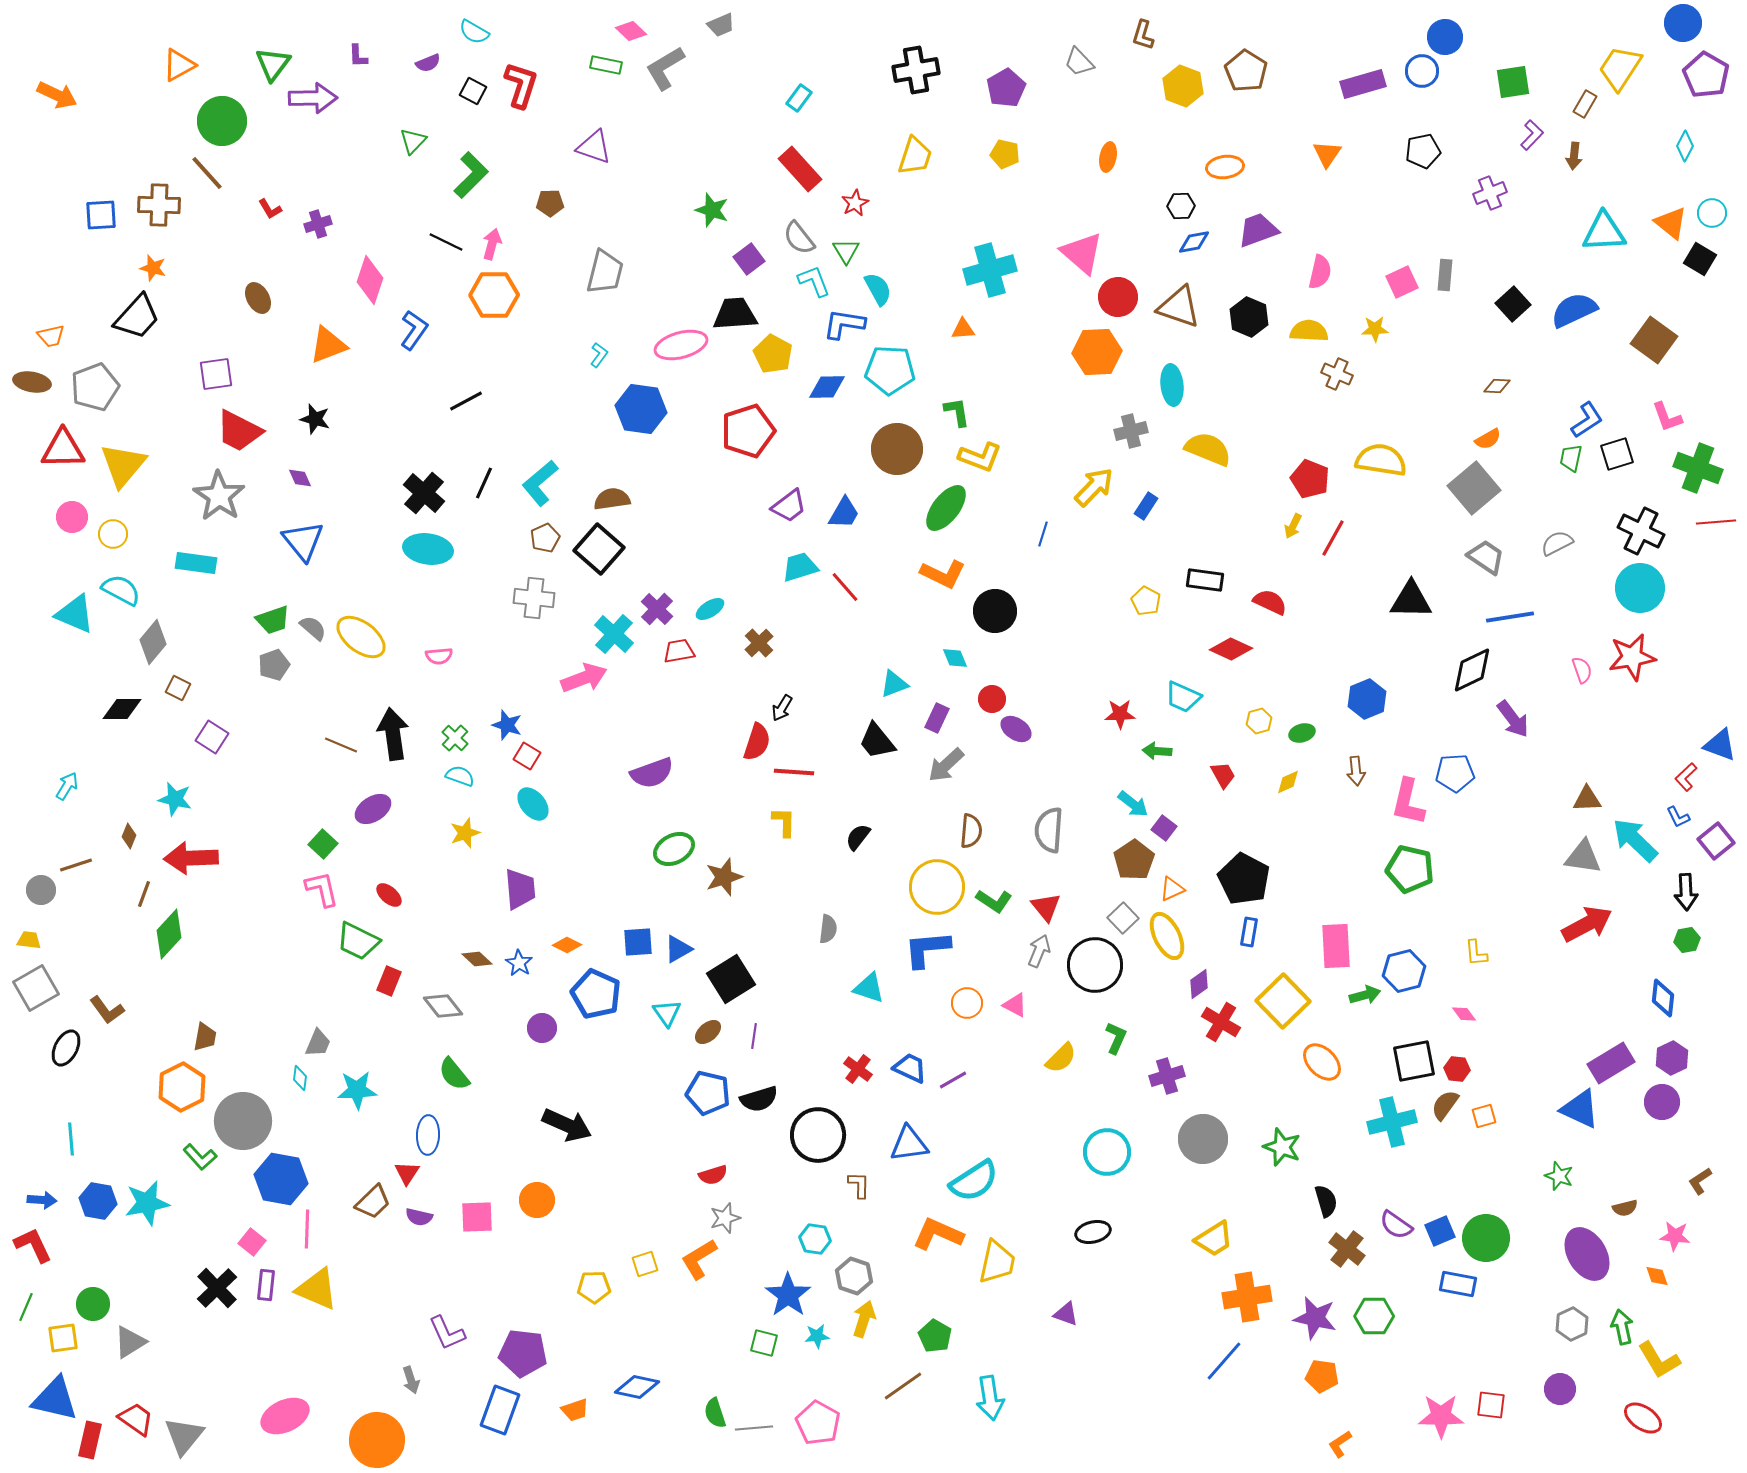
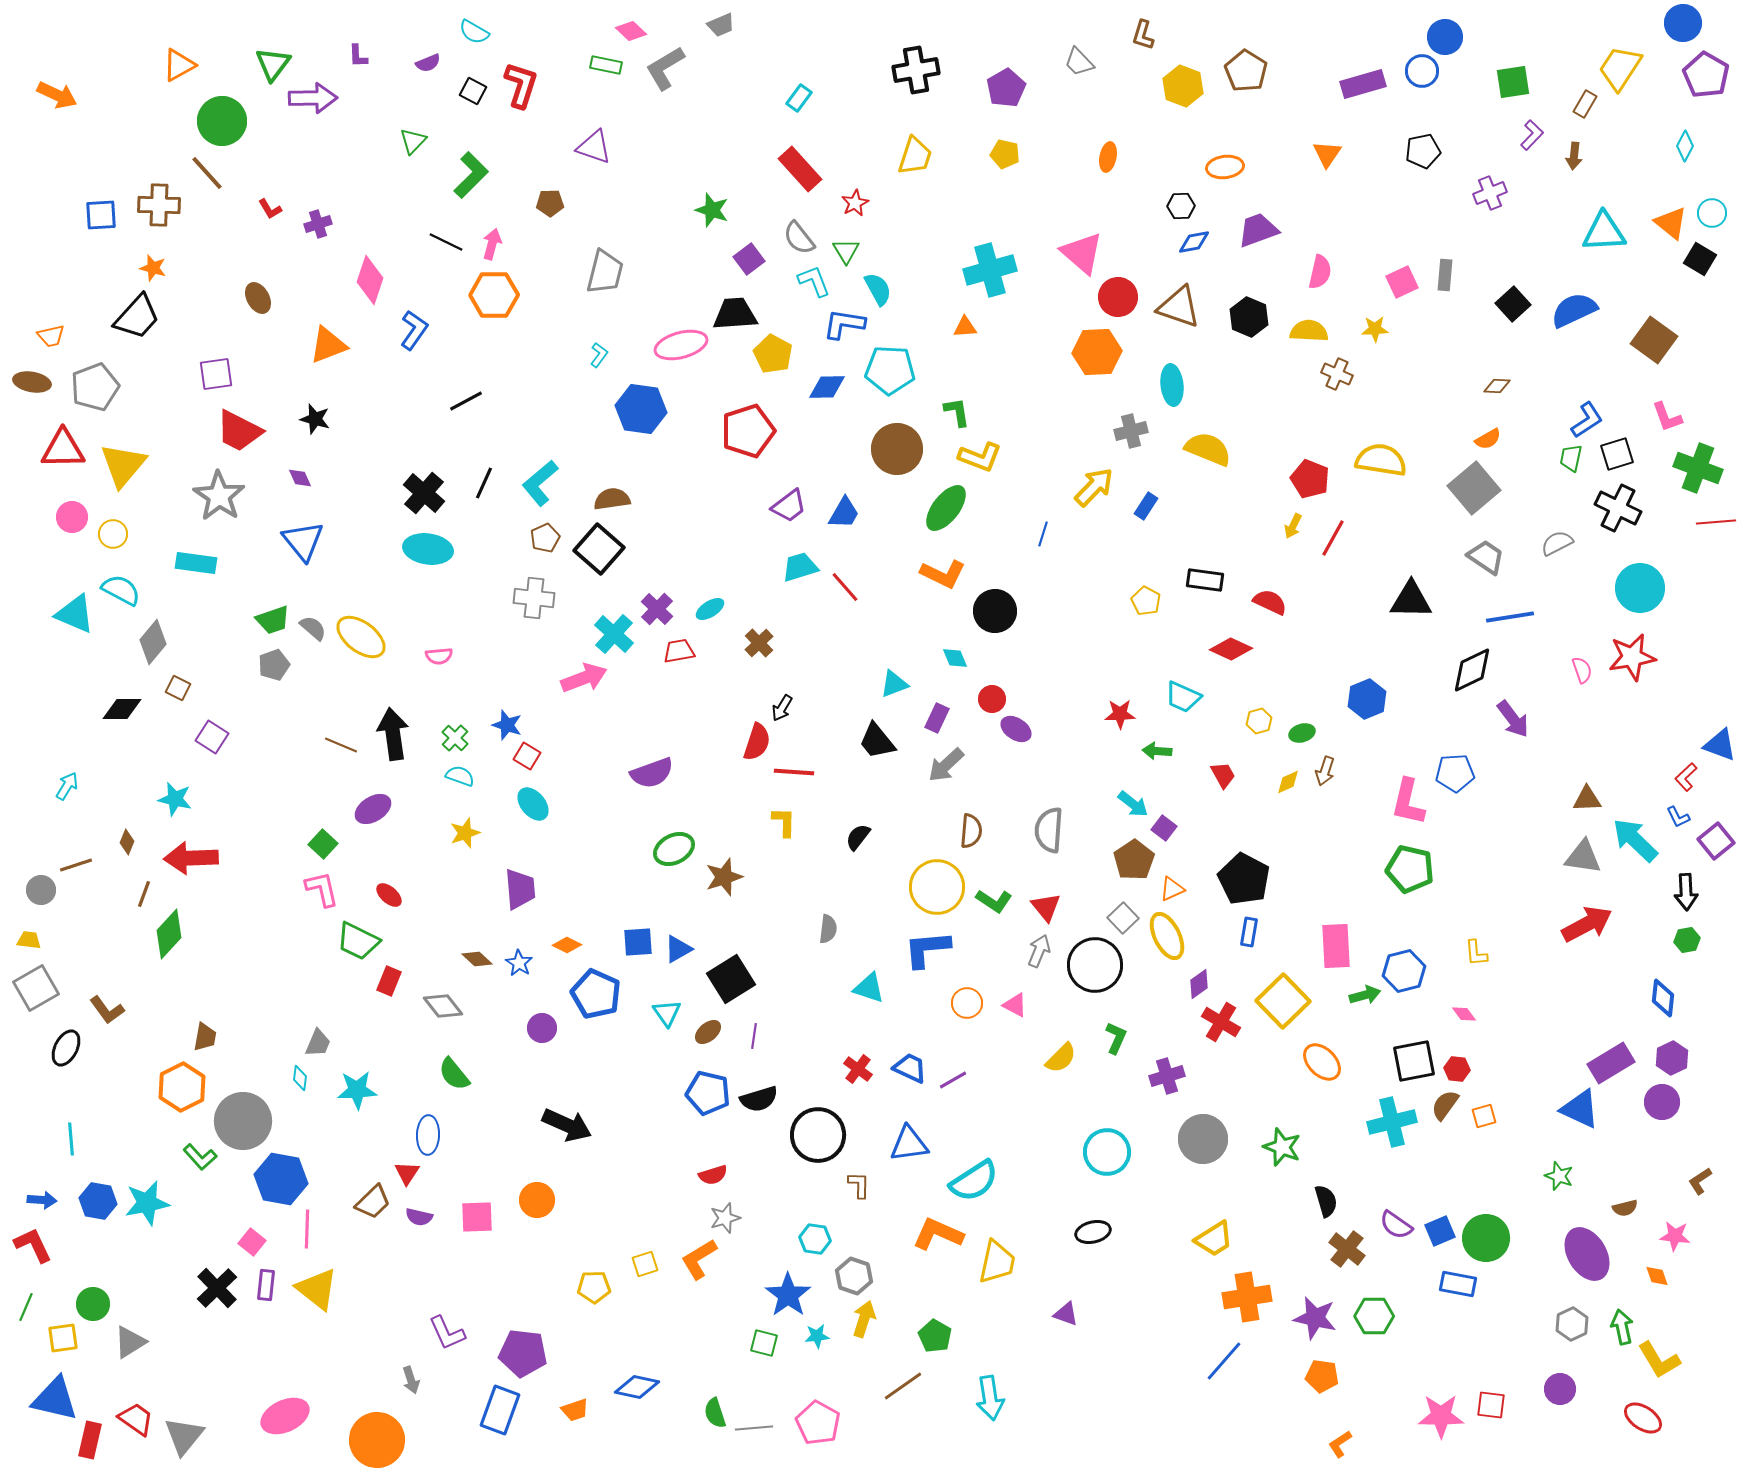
orange triangle at (963, 329): moved 2 px right, 2 px up
black cross at (1641, 531): moved 23 px left, 23 px up
brown arrow at (1356, 771): moved 31 px left; rotated 24 degrees clockwise
brown diamond at (129, 836): moved 2 px left, 6 px down
yellow triangle at (317, 1289): rotated 15 degrees clockwise
